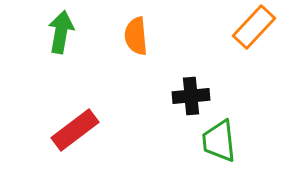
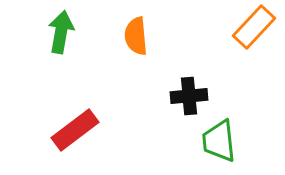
black cross: moved 2 px left
